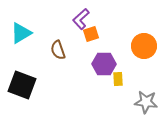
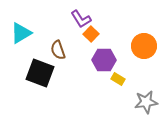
purple L-shape: rotated 80 degrees counterclockwise
orange square: rotated 28 degrees counterclockwise
purple hexagon: moved 4 px up
yellow rectangle: rotated 56 degrees counterclockwise
black square: moved 18 px right, 12 px up
gray star: rotated 15 degrees counterclockwise
